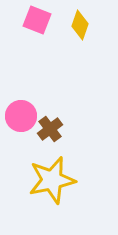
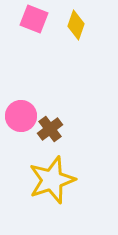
pink square: moved 3 px left, 1 px up
yellow diamond: moved 4 px left
yellow star: rotated 6 degrees counterclockwise
